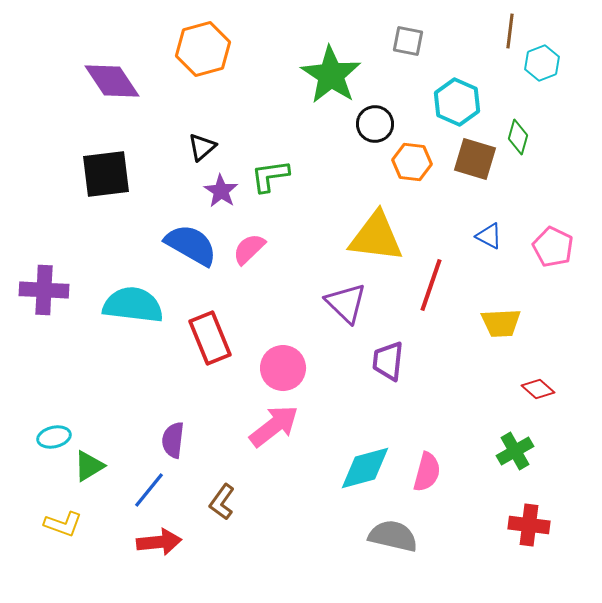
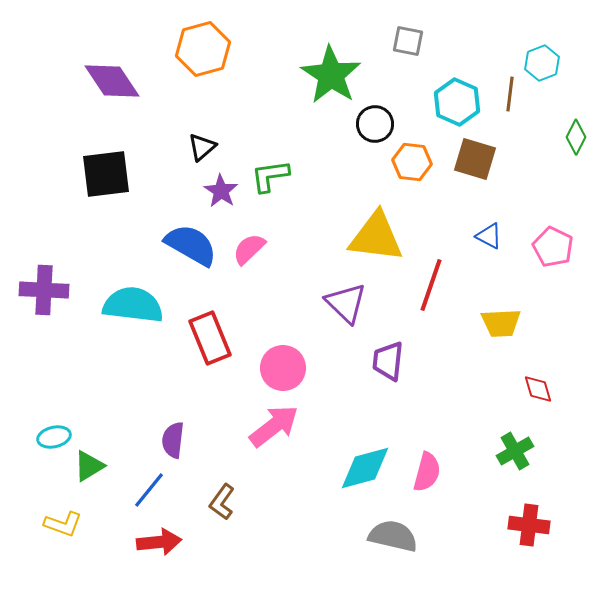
brown line at (510, 31): moved 63 px down
green diamond at (518, 137): moved 58 px right; rotated 12 degrees clockwise
red diamond at (538, 389): rotated 32 degrees clockwise
